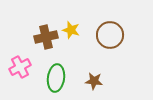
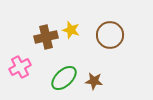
green ellipse: moved 8 px right; rotated 40 degrees clockwise
